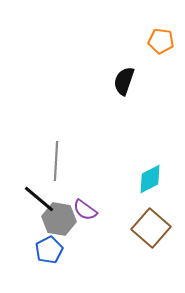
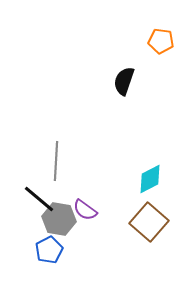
brown square: moved 2 px left, 6 px up
